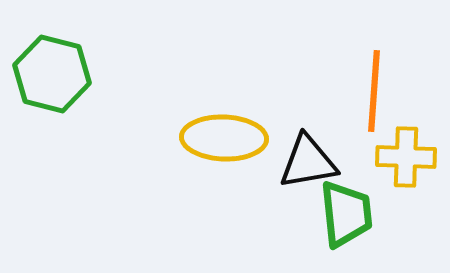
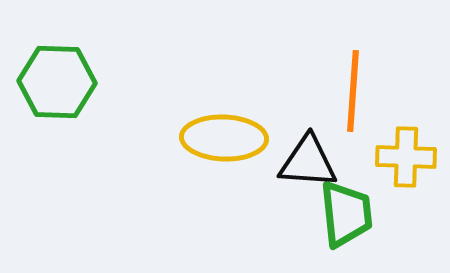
green hexagon: moved 5 px right, 8 px down; rotated 12 degrees counterclockwise
orange line: moved 21 px left
black triangle: rotated 14 degrees clockwise
